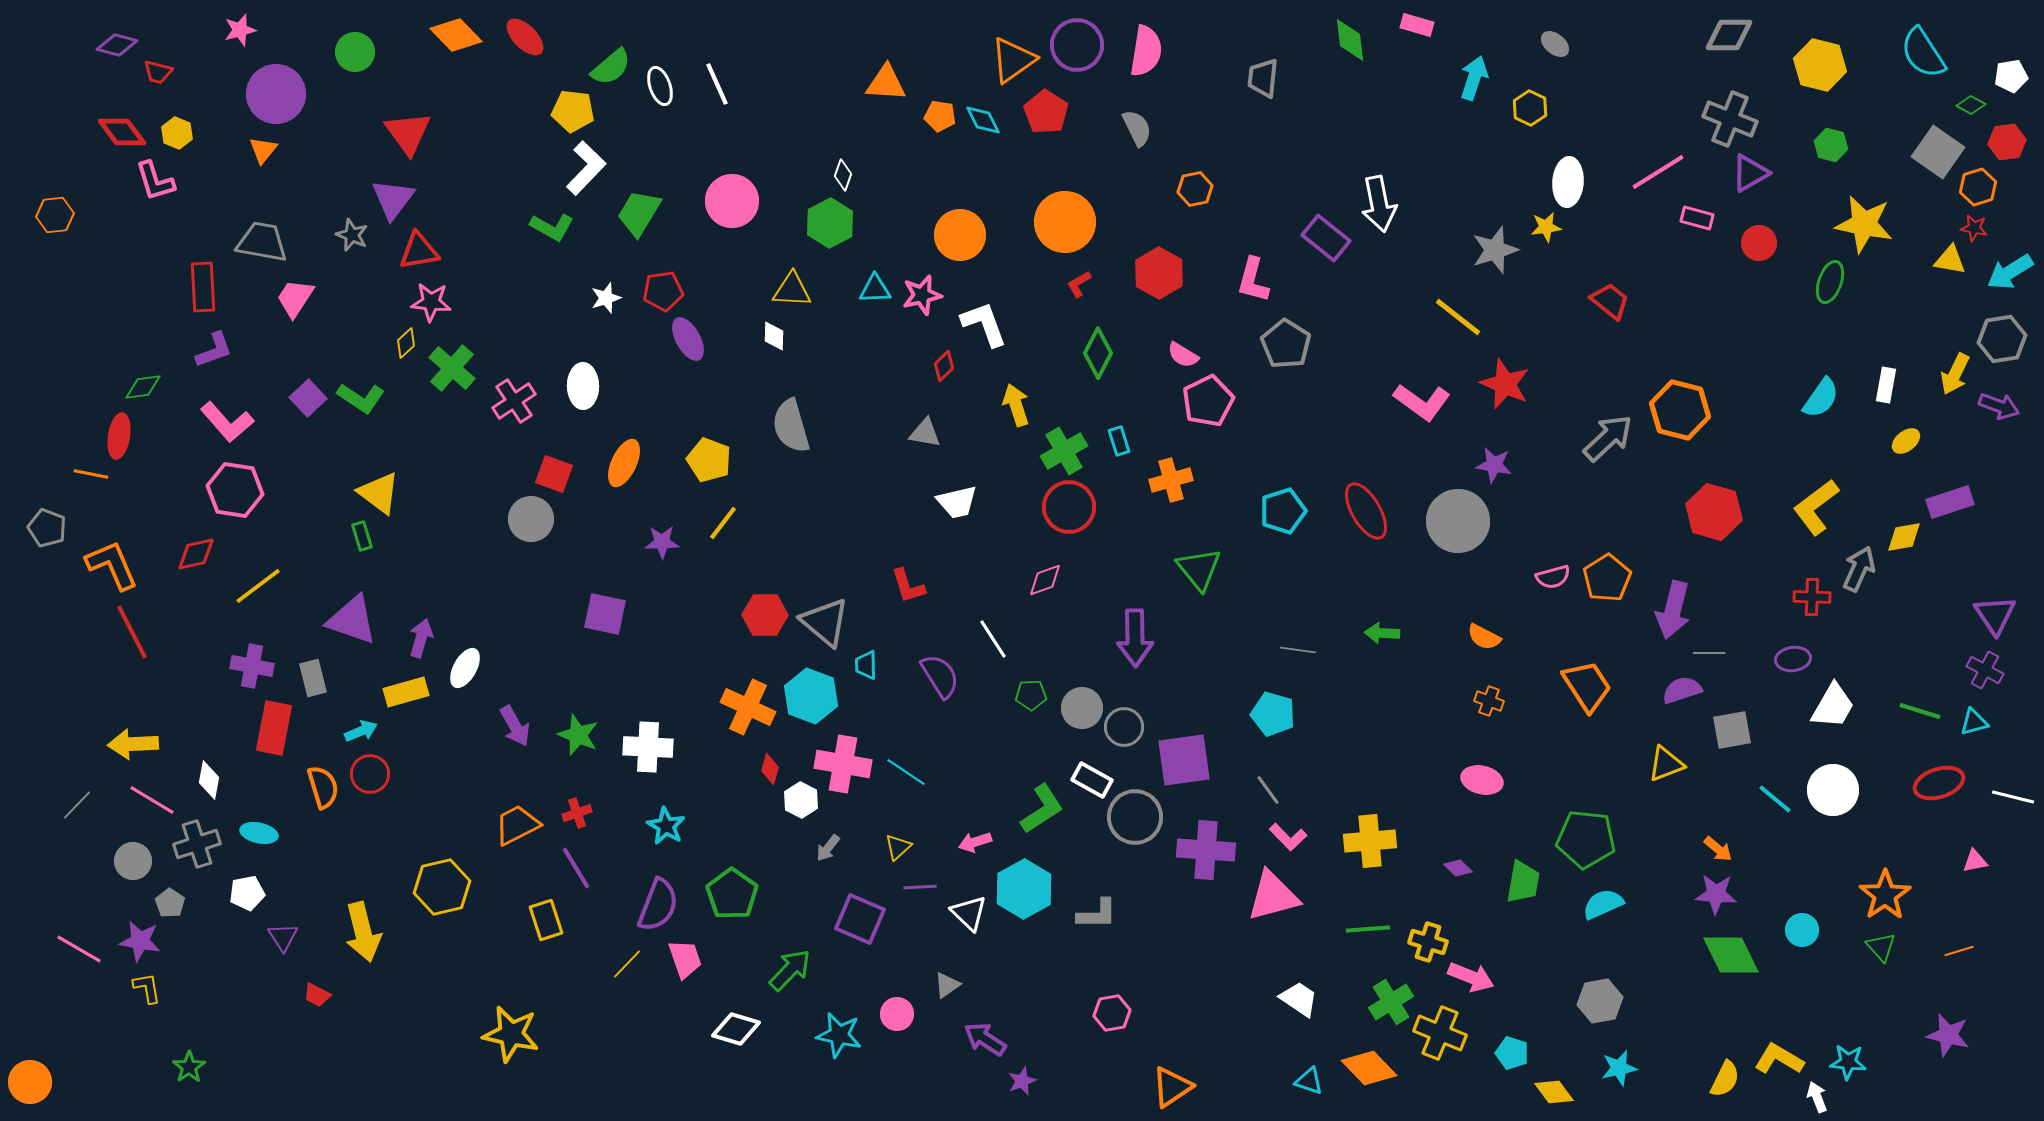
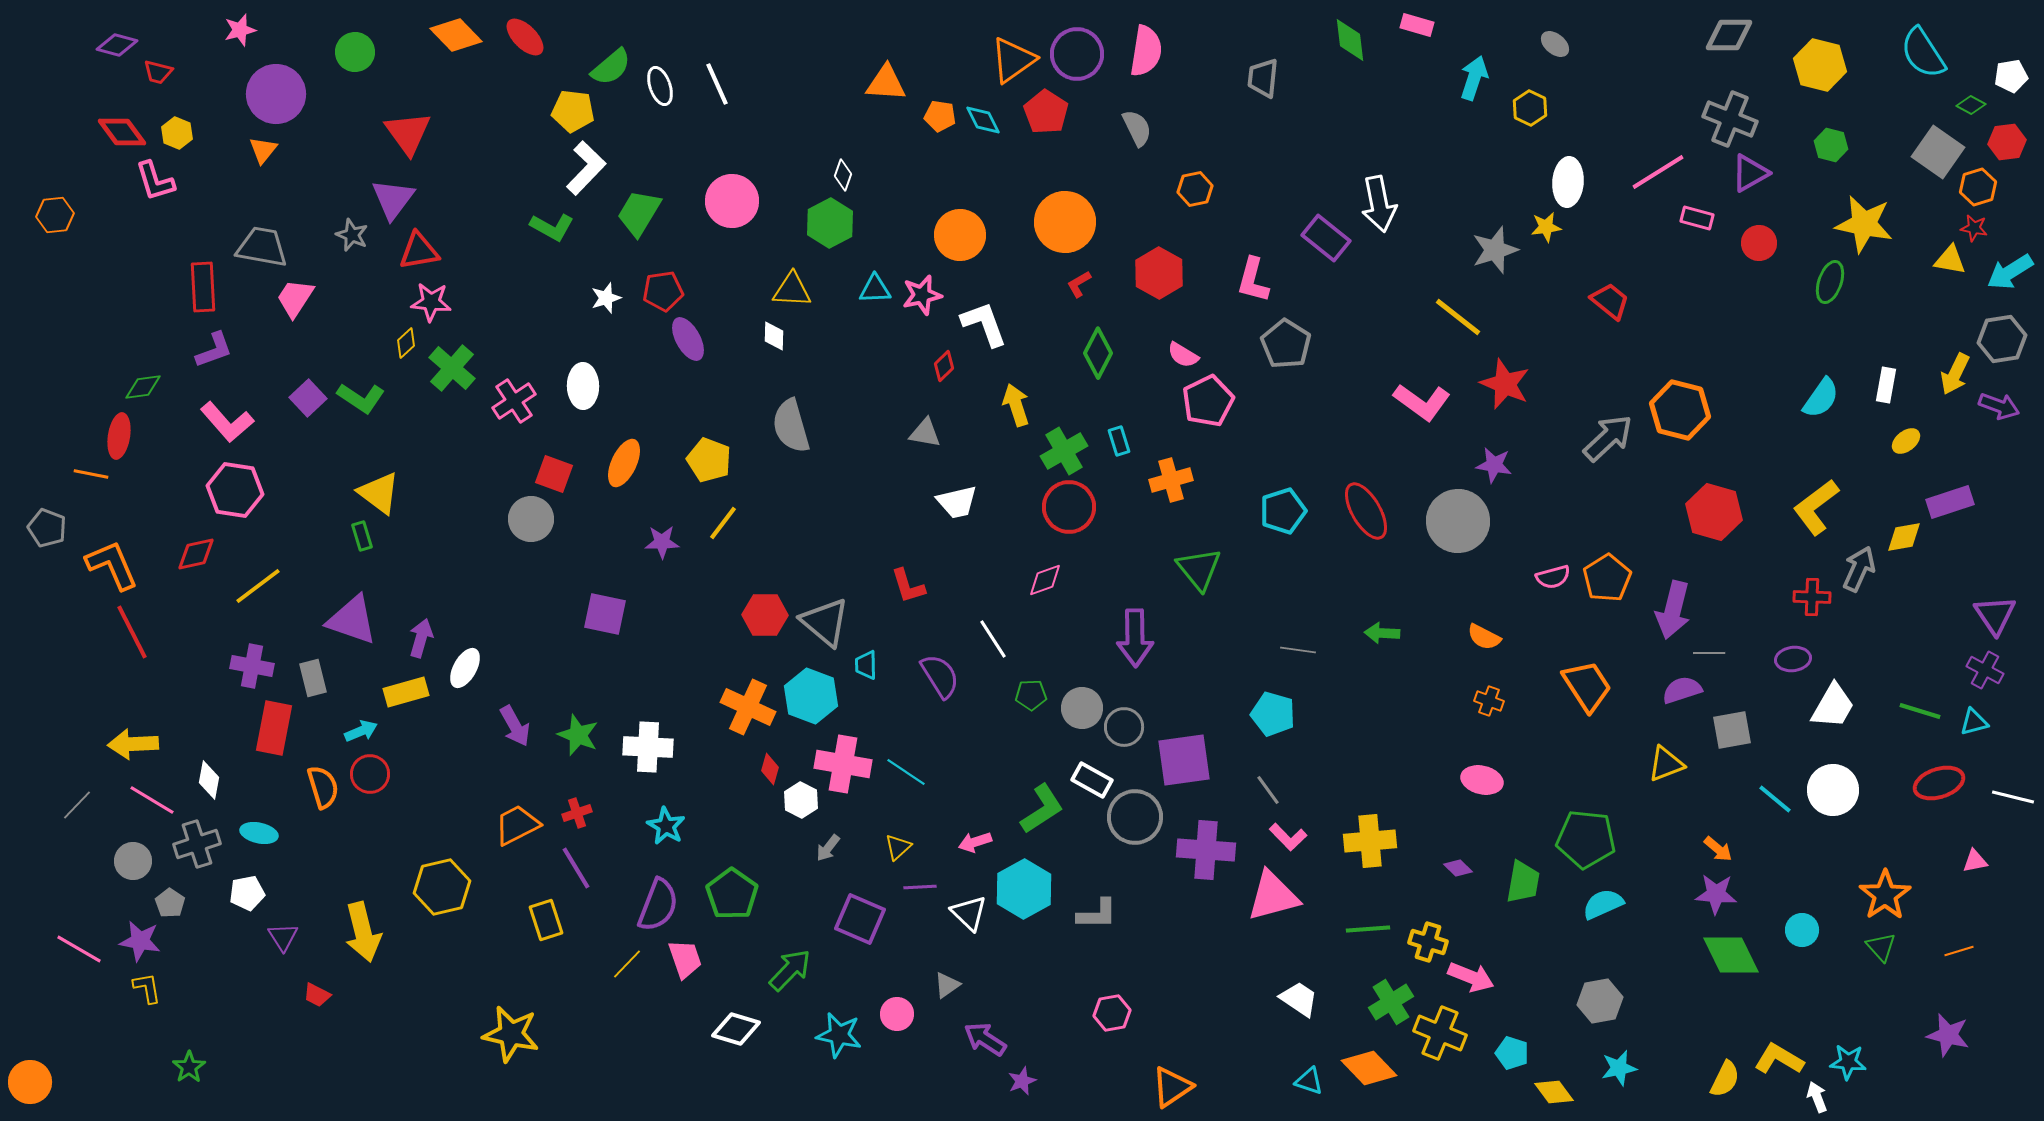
purple circle at (1077, 45): moved 9 px down
gray trapezoid at (262, 242): moved 5 px down
